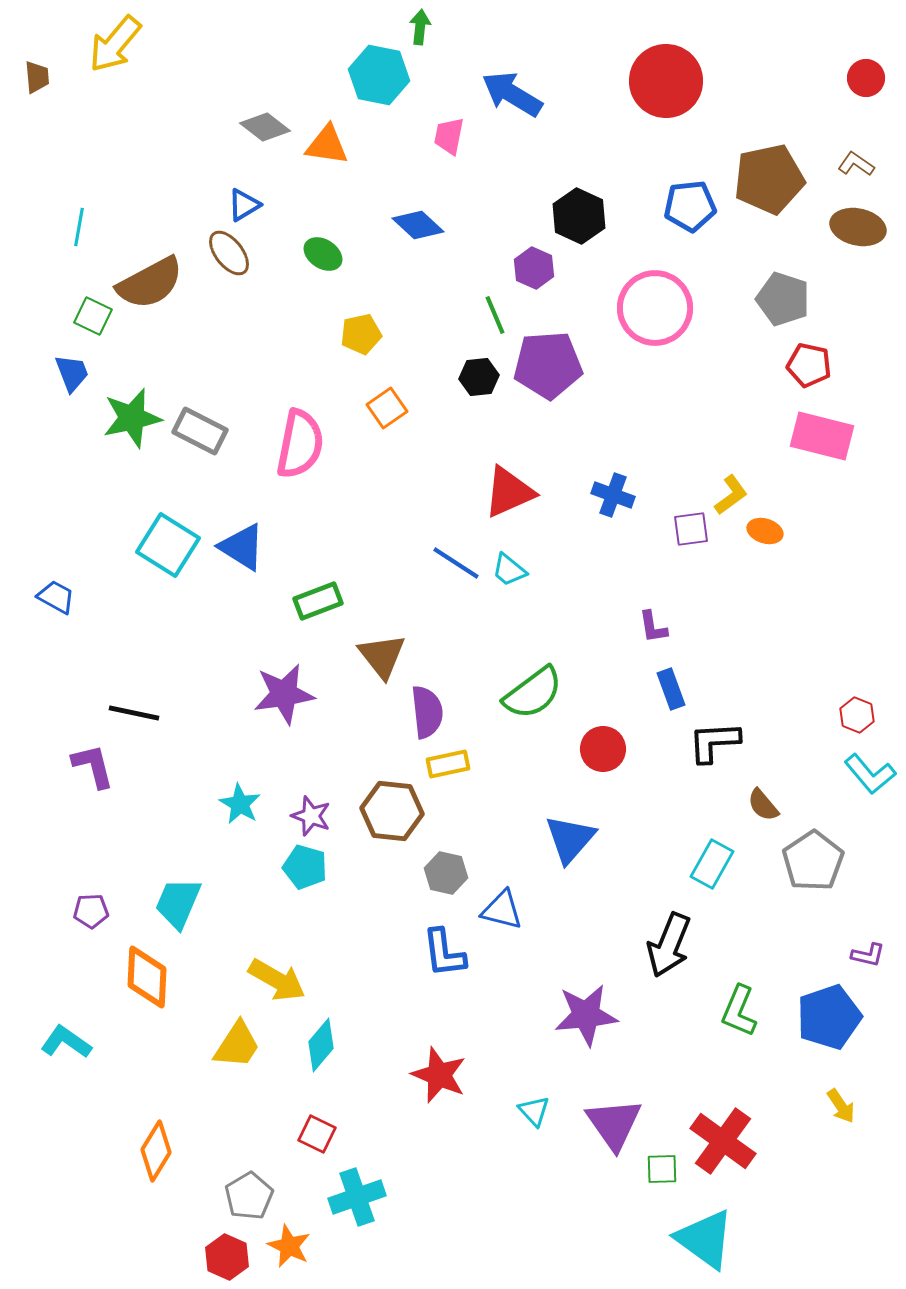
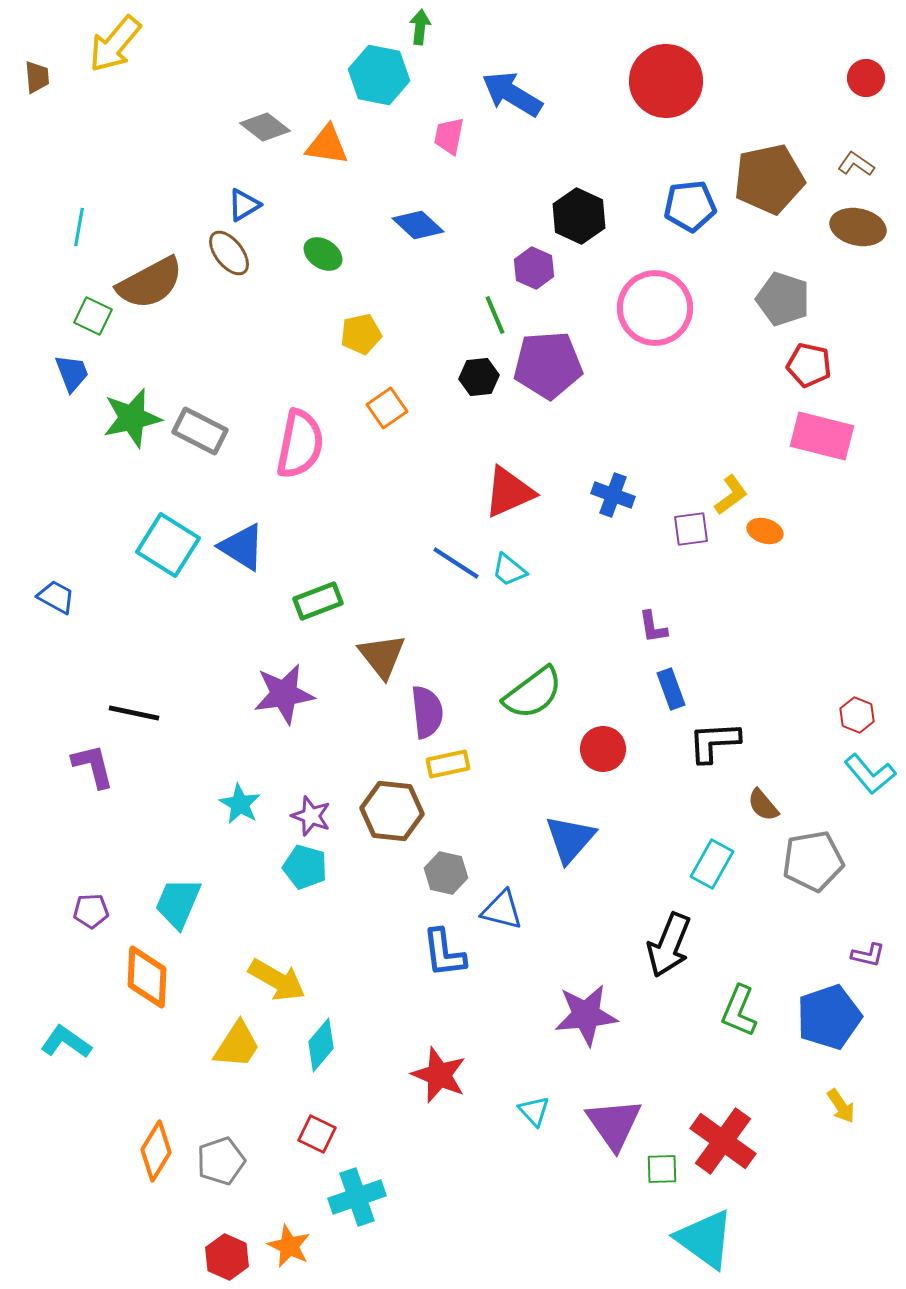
gray pentagon at (813, 861): rotated 24 degrees clockwise
gray pentagon at (249, 1196): moved 28 px left, 35 px up; rotated 12 degrees clockwise
